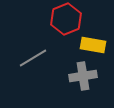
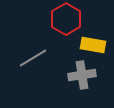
red hexagon: rotated 8 degrees counterclockwise
gray cross: moved 1 px left, 1 px up
